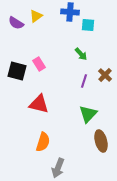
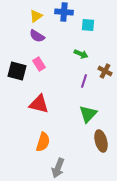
blue cross: moved 6 px left
purple semicircle: moved 21 px right, 13 px down
green arrow: rotated 24 degrees counterclockwise
brown cross: moved 4 px up; rotated 16 degrees counterclockwise
